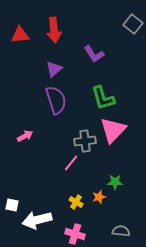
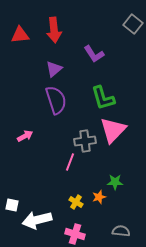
pink line: moved 1 px left, 1 px up; rotated 18 degrees counterclockwise
